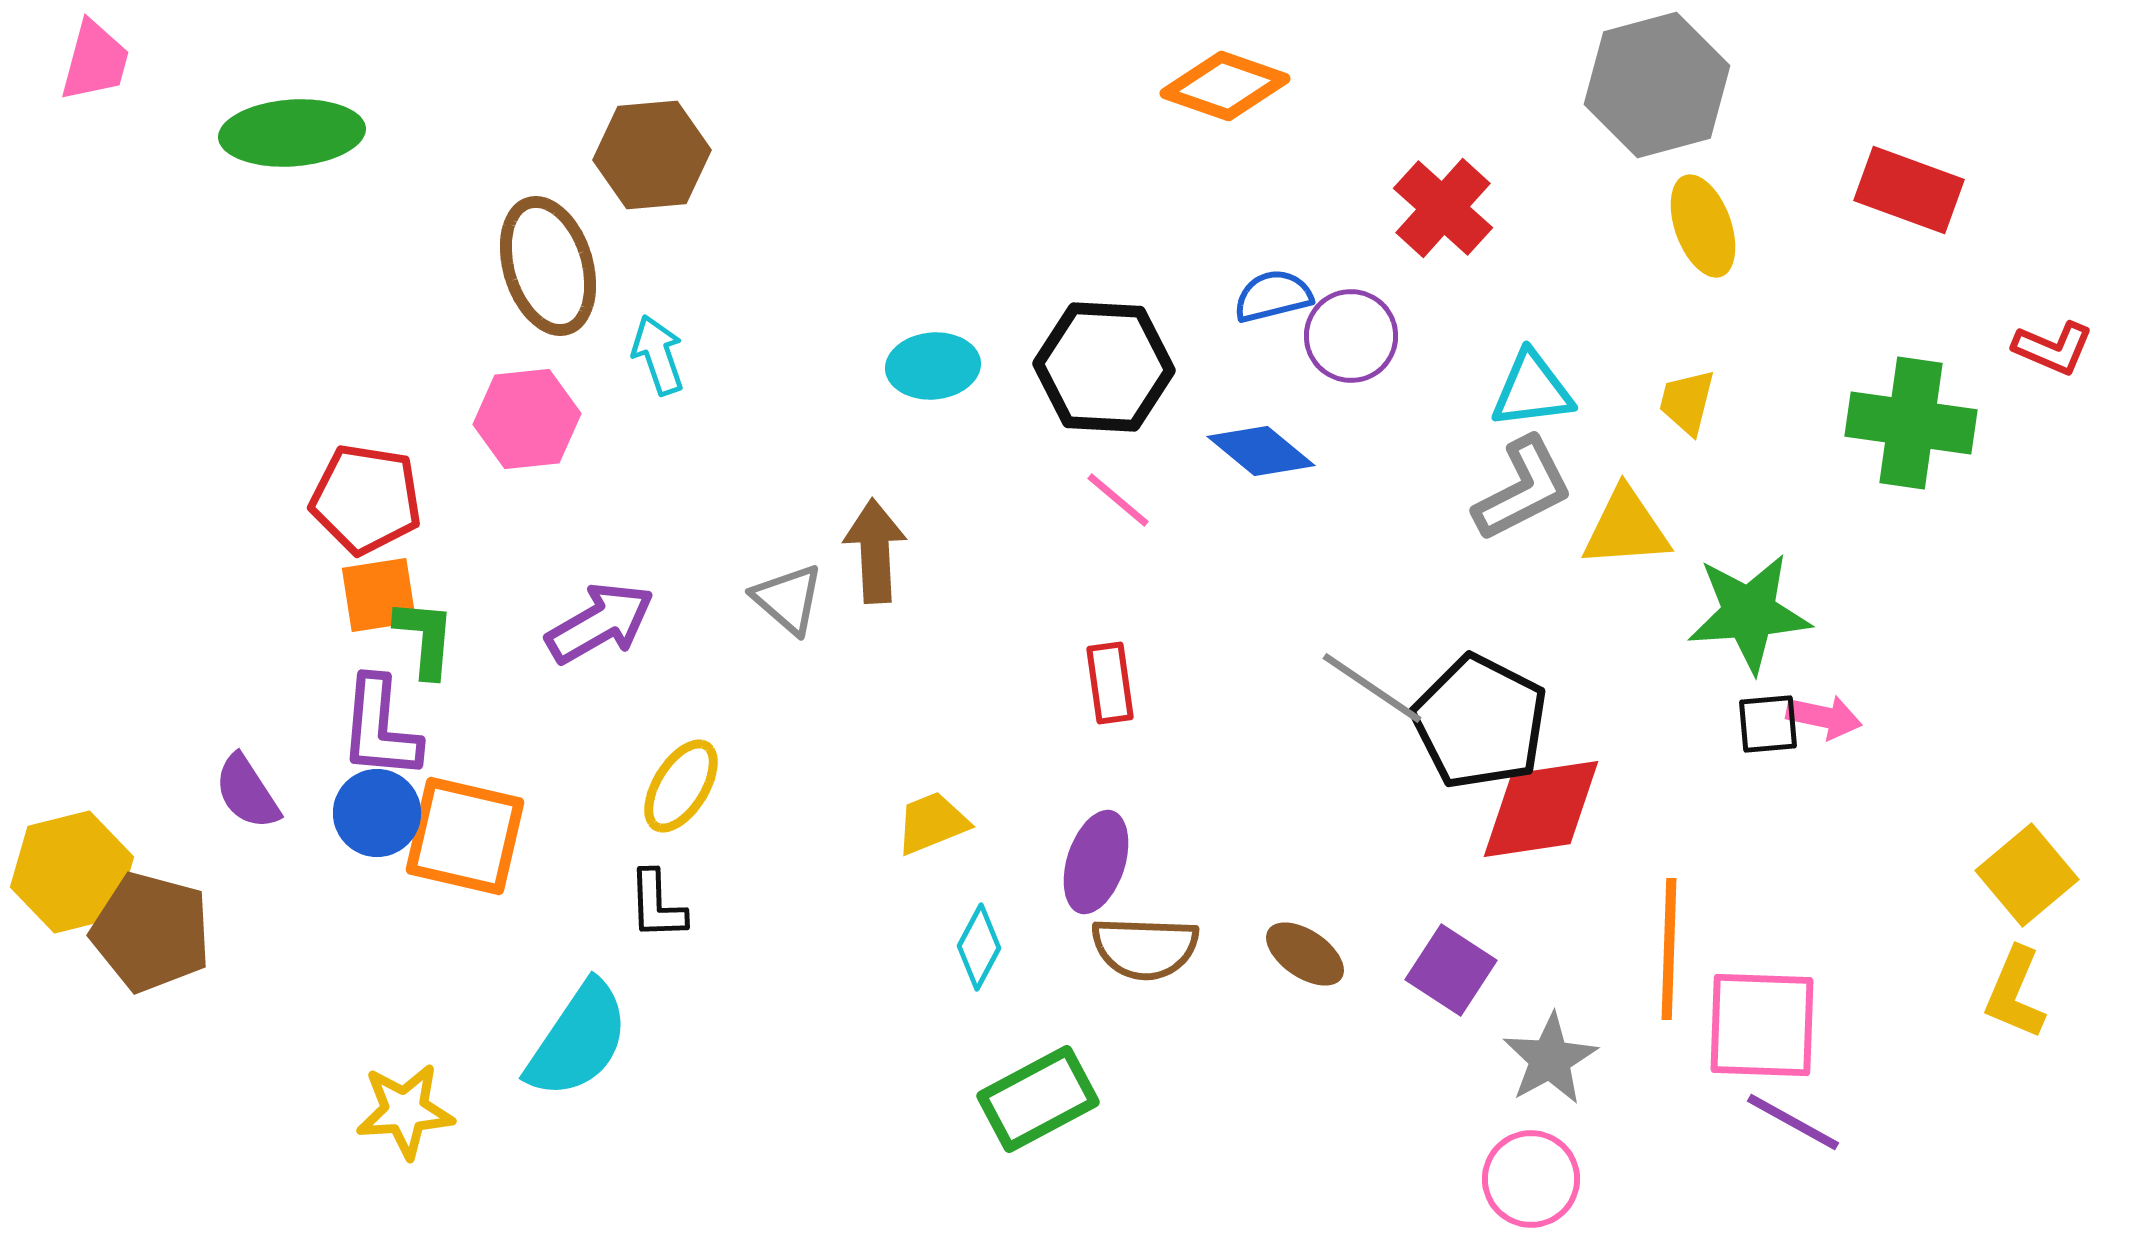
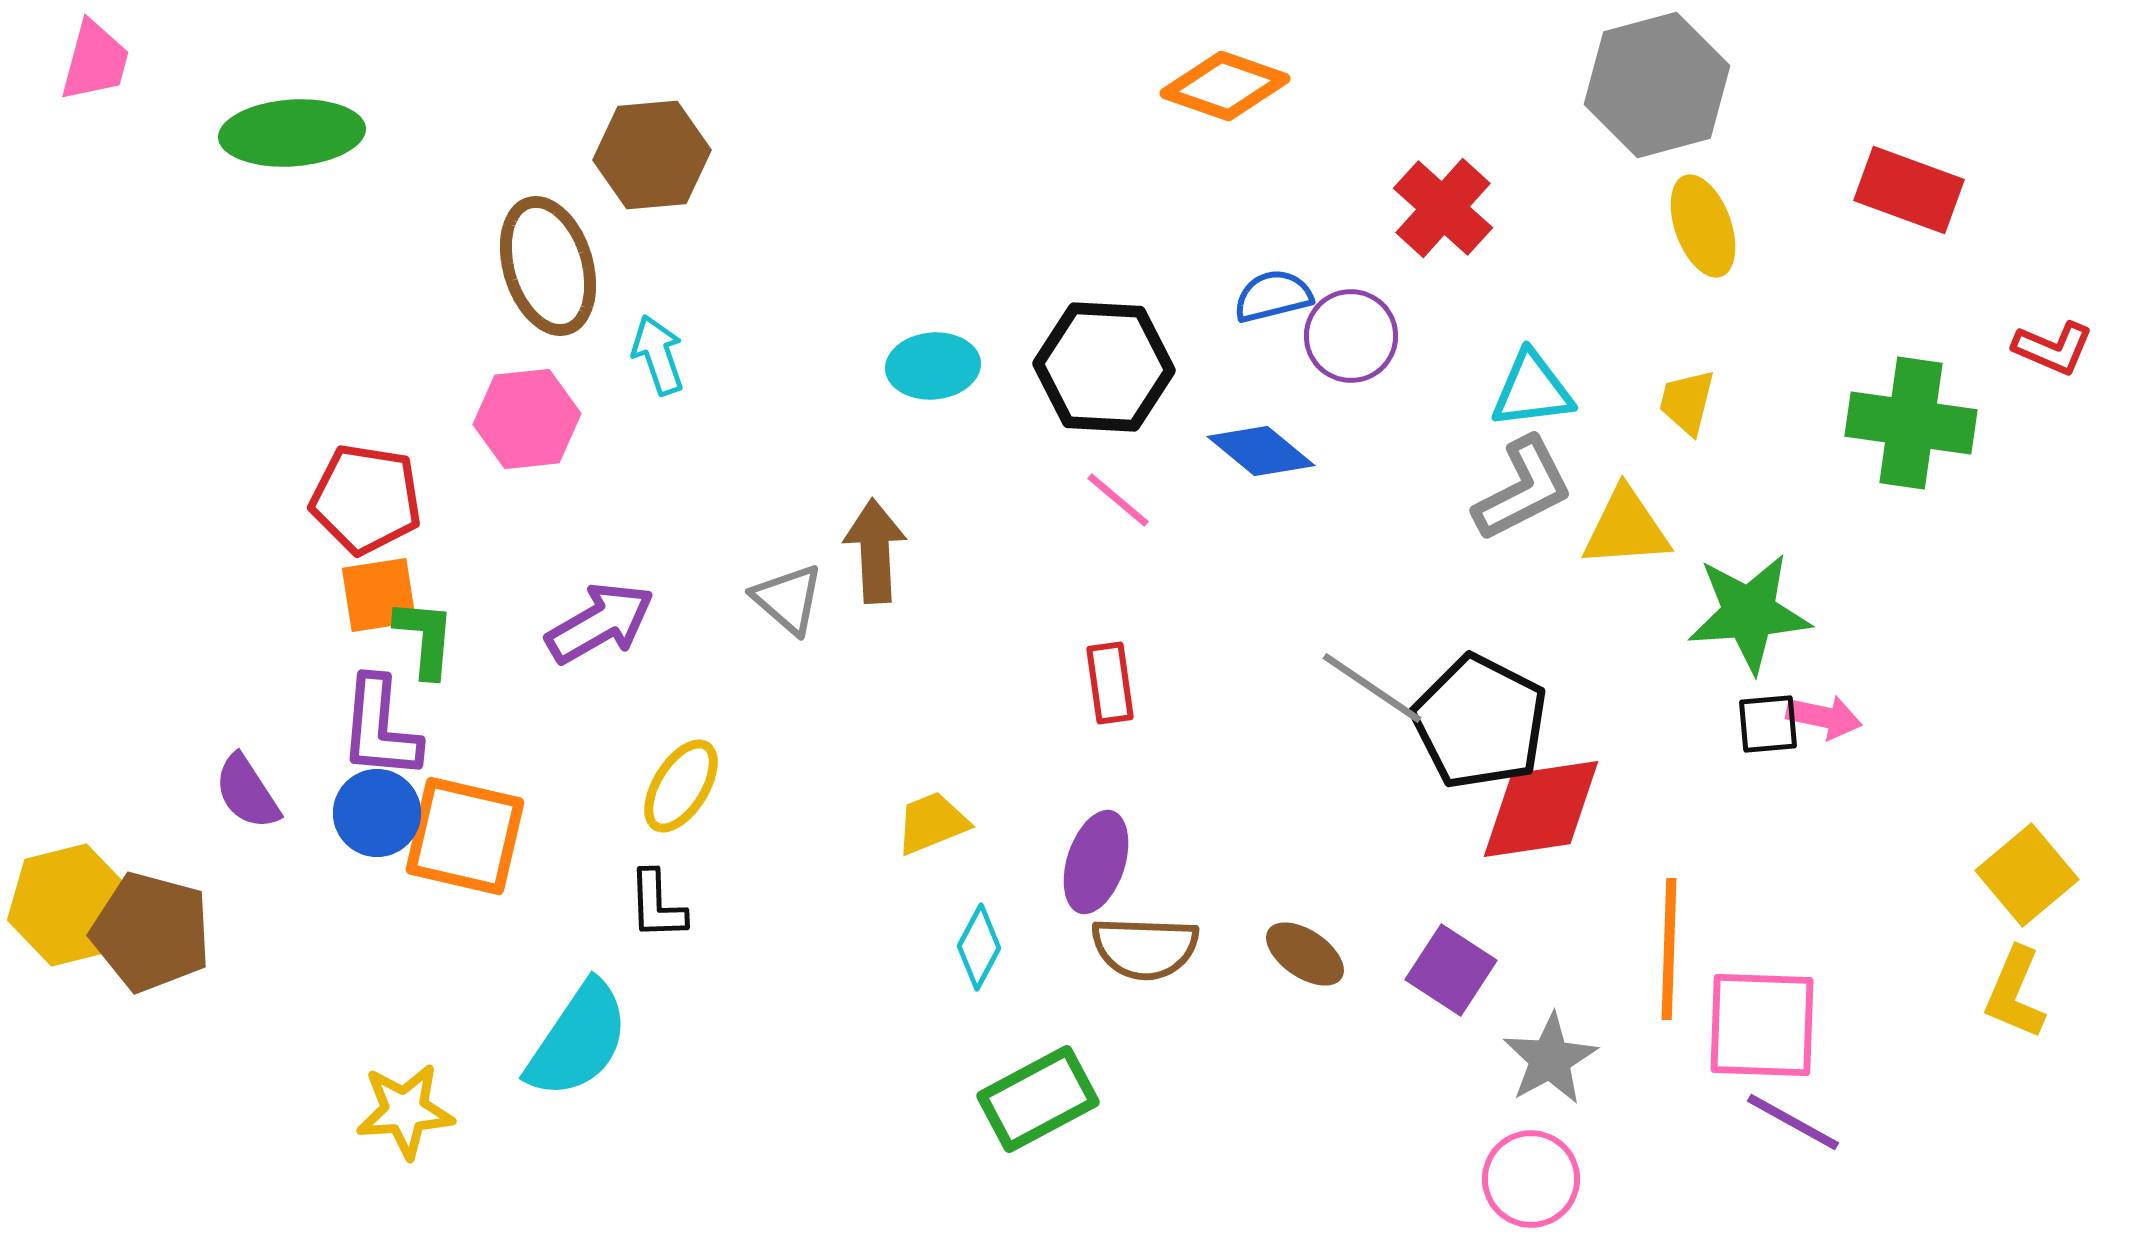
yellow hexagon at (72, 872): moved 3 px left, 33 px down
